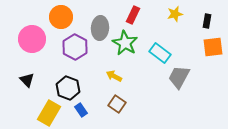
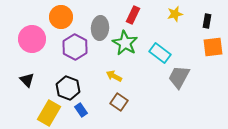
brown square: moved 2 px right, 2 px up
